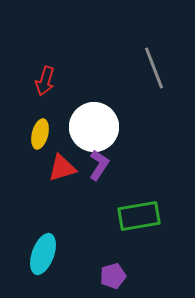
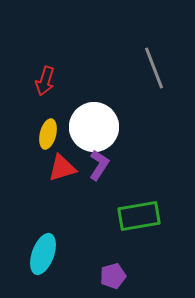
yellow ellipse: moved 8 px right
